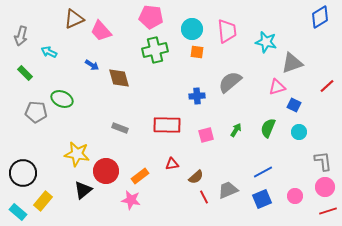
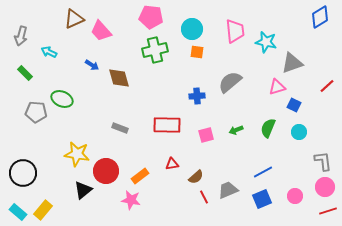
pink trapezoid at (227, 31): moved 8 px right
green arrow at (236, 130): rotated 144 degrees counterclockwise
yellow rectangle at (43, 201): moved 9 px down
